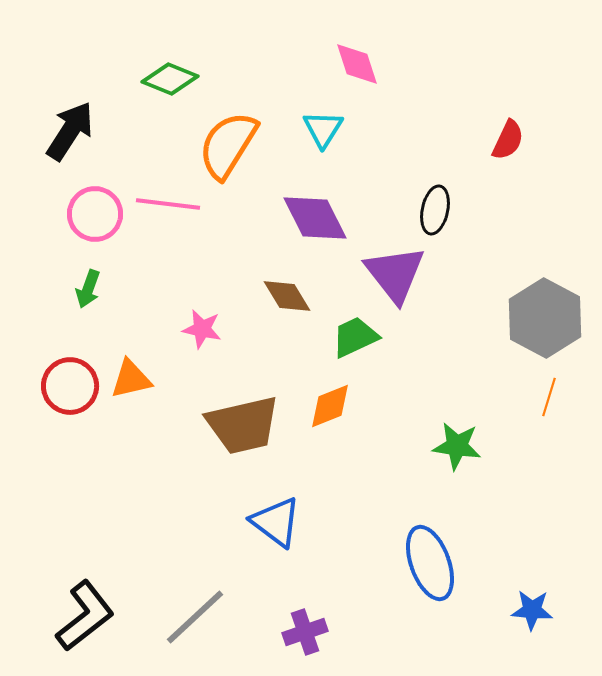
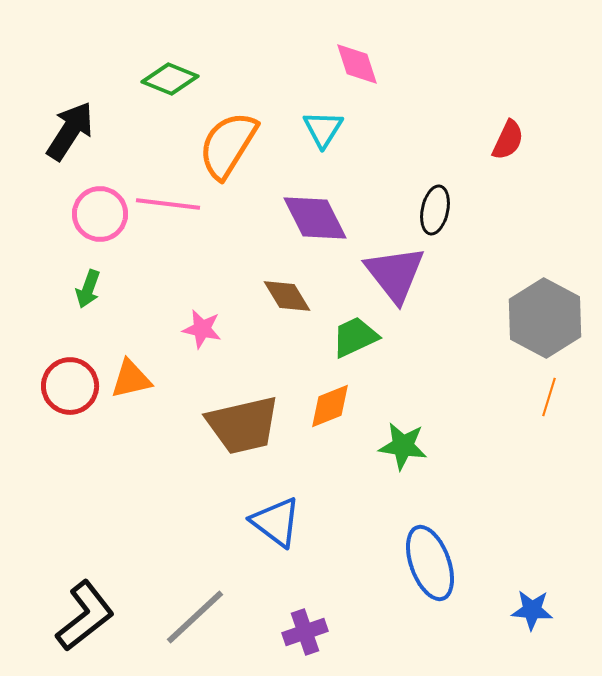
pink circle: moved 5 px right
green star: moved 54 px left
